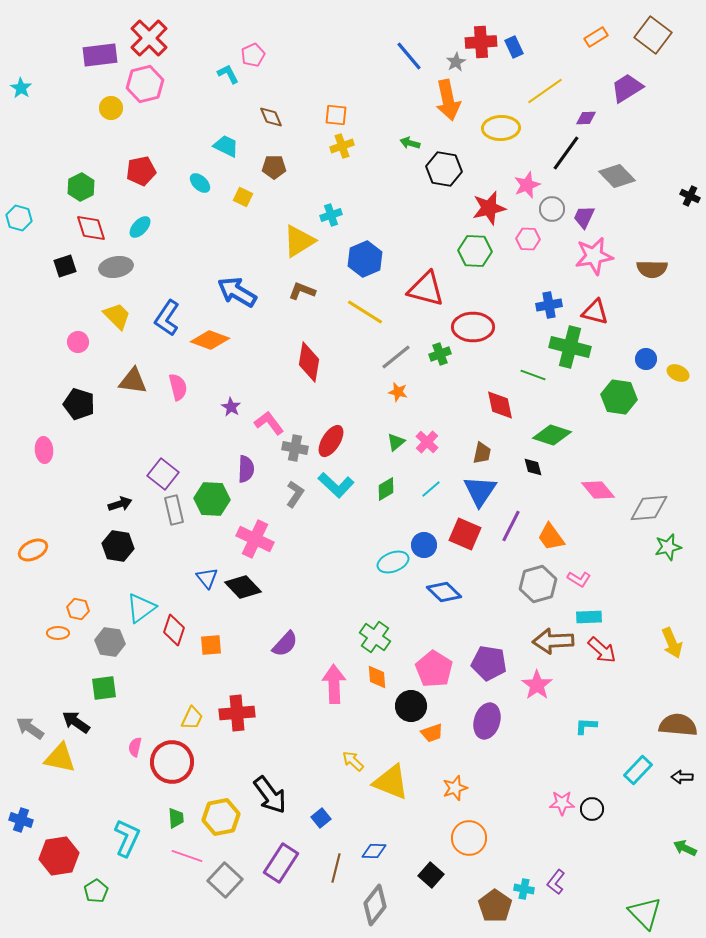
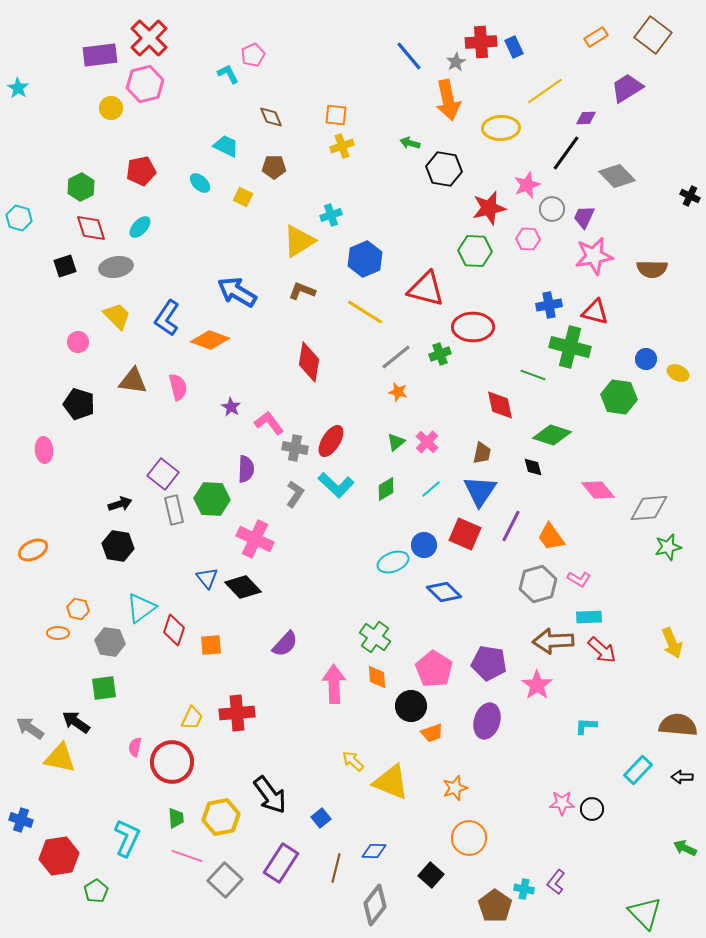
cyan star at (21, 88): moved 3 px left
